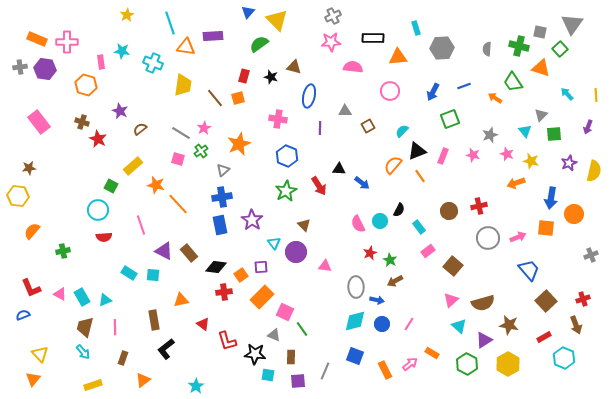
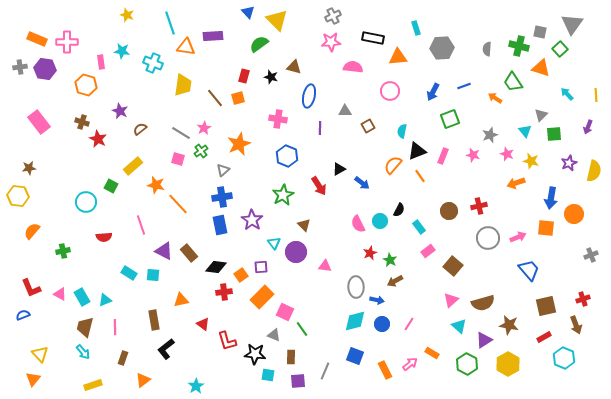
blue triangle at (248, 12): rotated 24 degrees counterclockwise
yellow star at (127, 15): rotated 24 degrees counterclockwise
black rectangle at (373, 38): rotated 10 degrees clockwise
cyan semicircle at (402, 131): rotated 32 degrees counterclockwise
black triangle at (339, 169): rotated 32 degrees counterclockwise
green star at (286, 191): moved 3 px left, 4 px down
cyan circle at (98, 210): moved 12 px left, 8 px up
brown square at (546, 301): moved 5 px down; rotated 30 degrees clockwise
